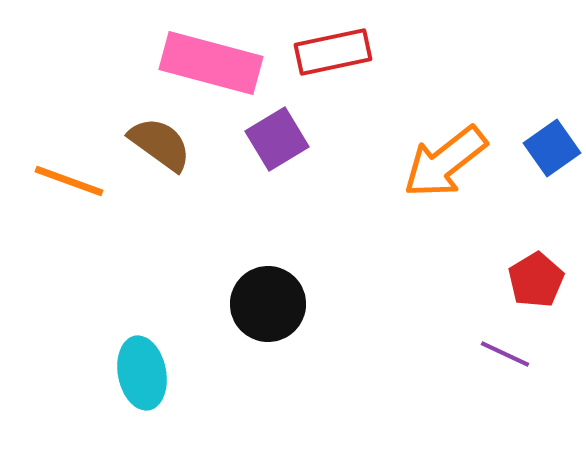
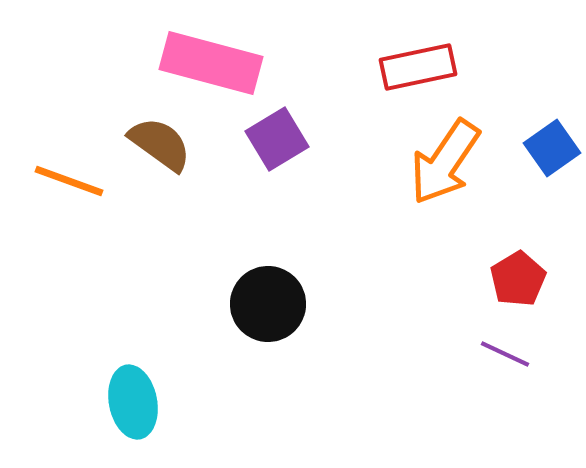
red rectangle: moved 85 px right, 15 px down
orange arrow: rotated 18 degrees counterclockwise
red pentagon: moved 18 px left, 1 px up
cyan ellipse: moved 9 px left, 29 px down
